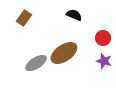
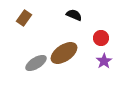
red circle: moved 2 px left
purple star: rotated 21 degrees clockwise
